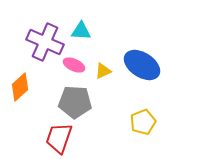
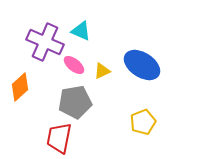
cyan triangle: rotated 20 degrees clockwise
pink ellipse: rotated 15 degrees clockwise
yellow triangle: moved 1 px left
gray pentagon: rotated 12 degrees counterclockwise
red trapezoid: rotated 8 degrees counterclockwise
